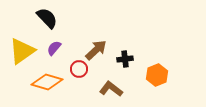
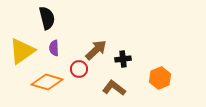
black semicircle: rotated 30 degrees clockwise
purple semicircle: rotated 42 degrees counterclockwise
black cross: moved 2 px left
orange hexagon: moved 3 px right, 3 px down
brown L-shape: moved 3 px right, 1 px up
